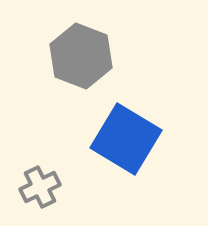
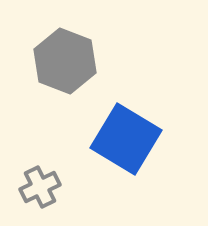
gray hexagon: moved 16 px left, 5 px down
